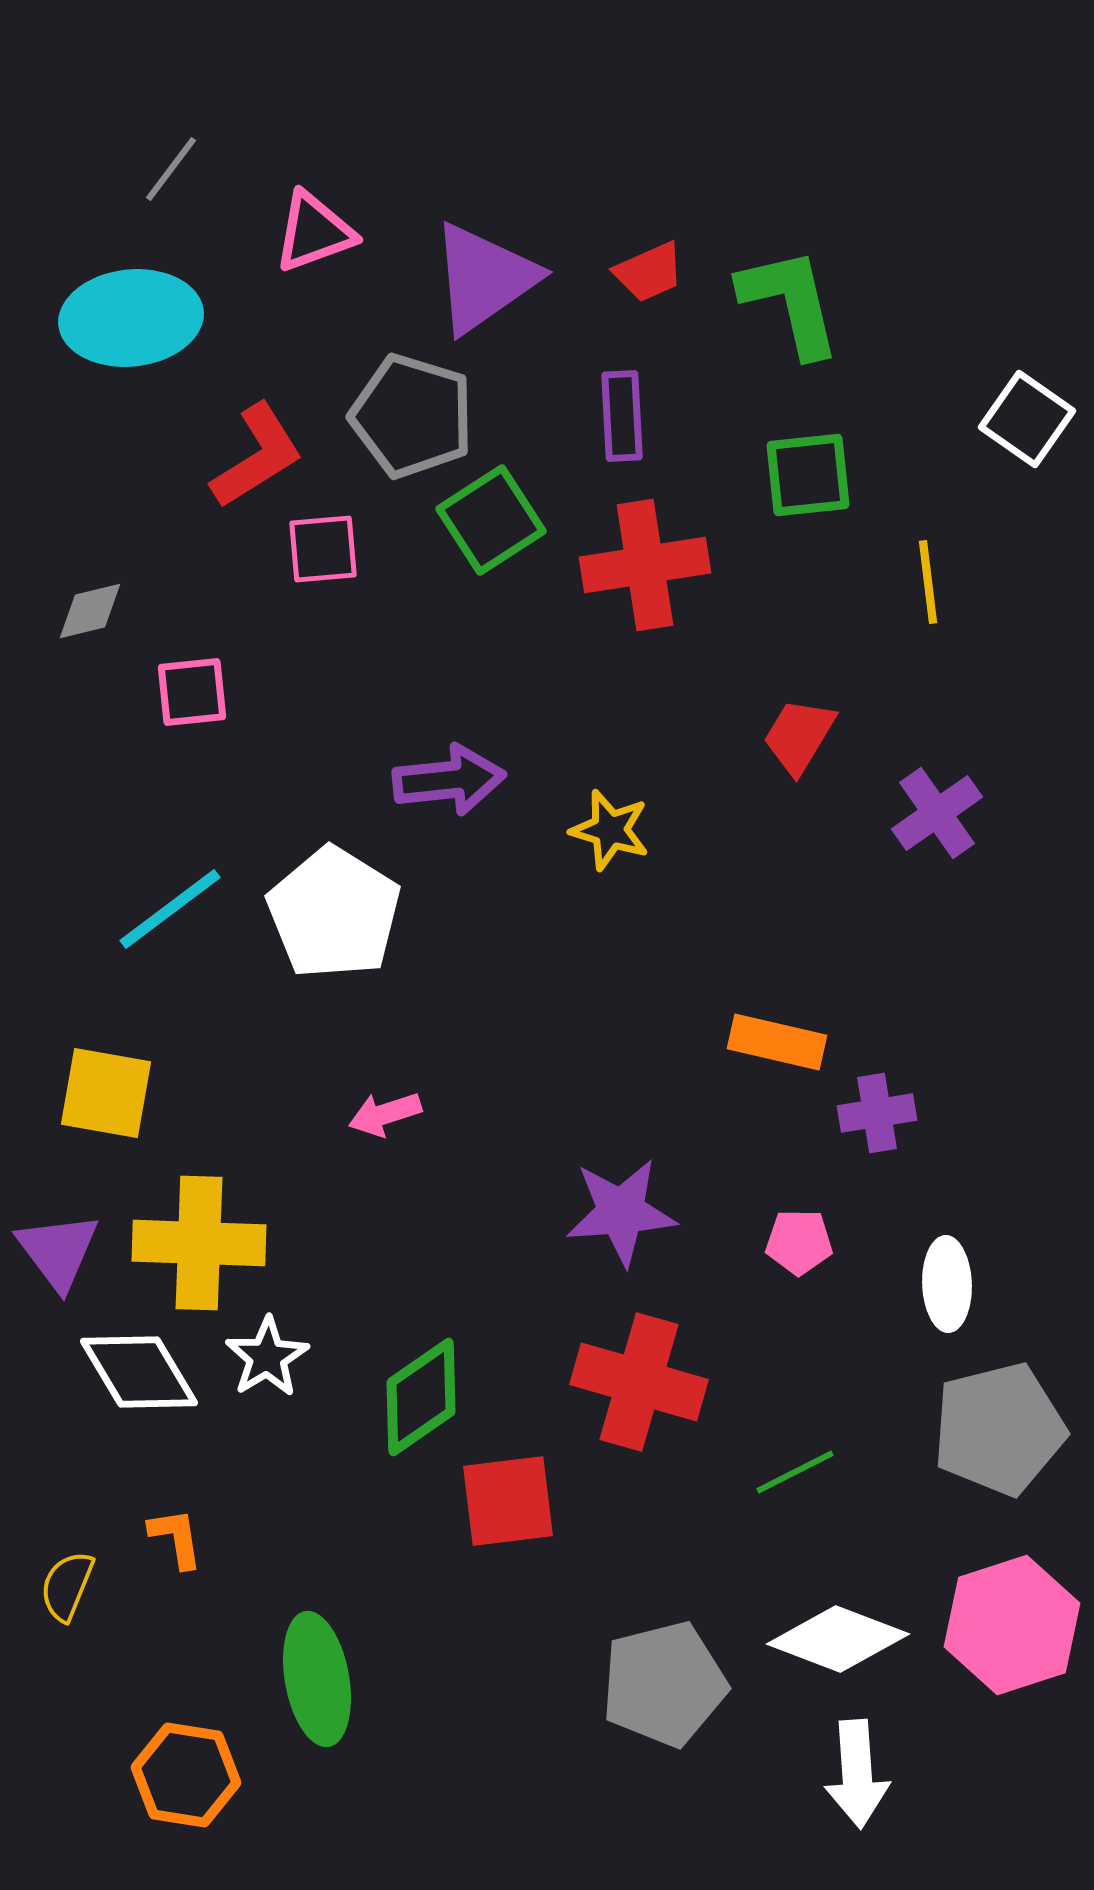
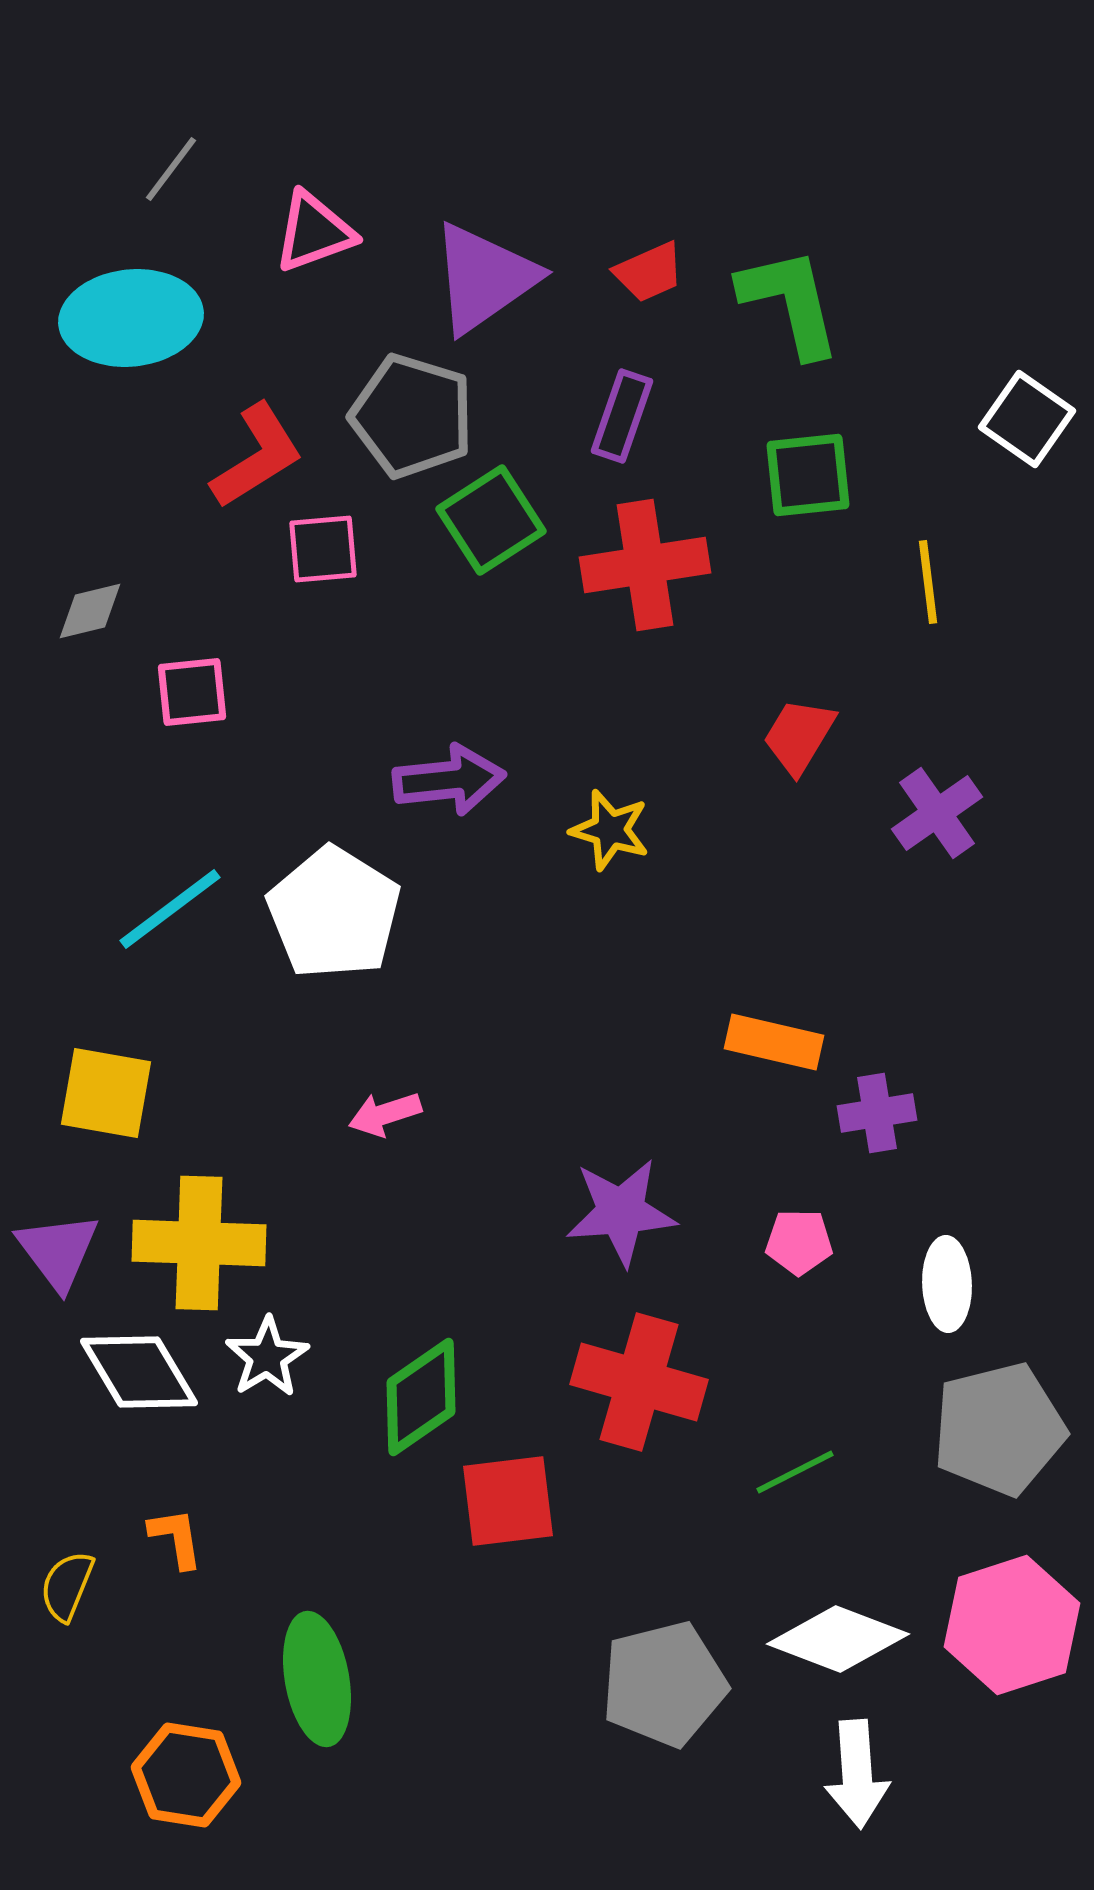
purple rectangle at (622, 416): rotated 22 degrees clockwise
orange rectangle at (777, 1042): moved 3 px left
